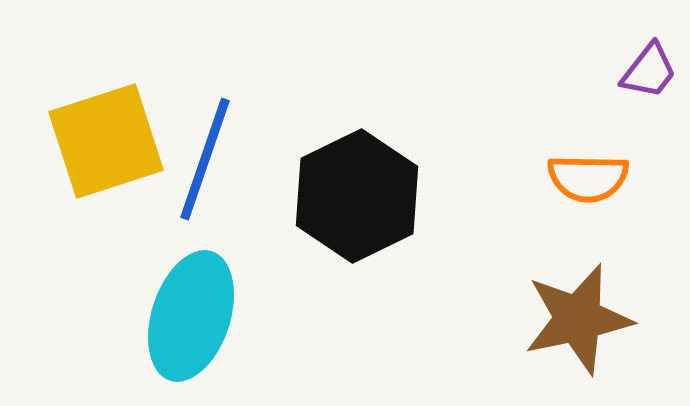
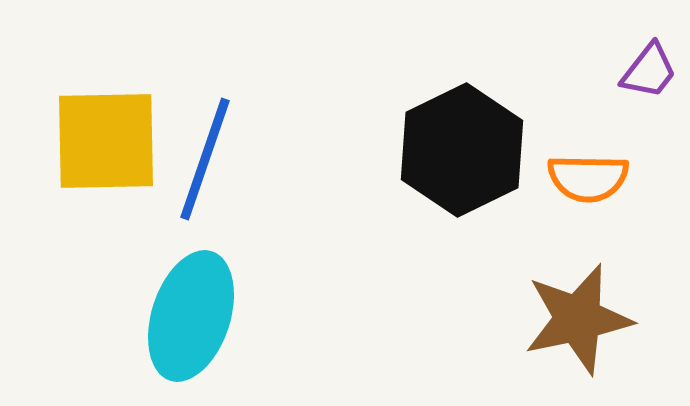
yellow square: rotated 17 degrees clockwise
black hexagon: moved 105 px right, 46 px up
